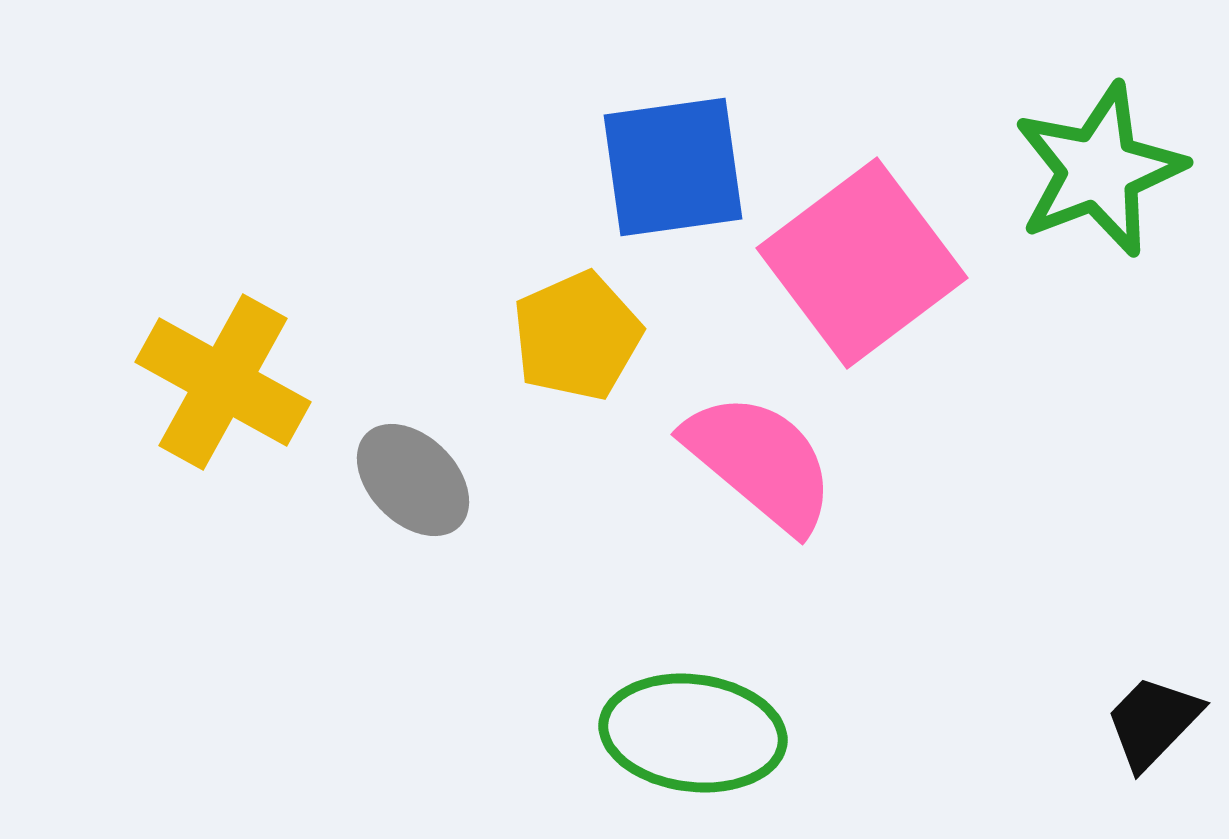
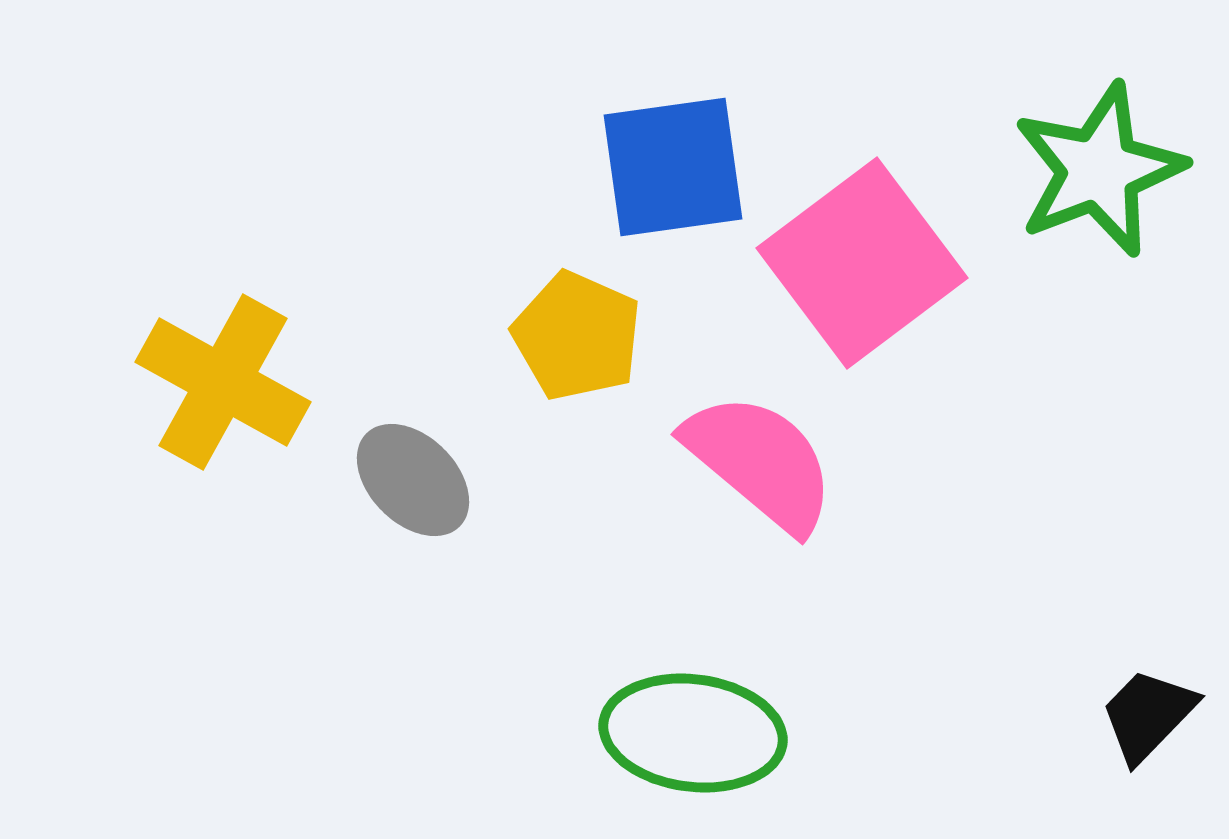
yellow pentagon: rotated 24 degrees counterclockwise
black trapezoid: moved 5 px left, 7 px up
